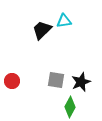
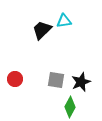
red circle: moved 3 px right, 2 px up
